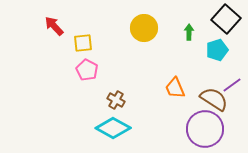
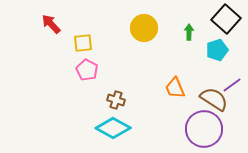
red arrow: moved 3 px left, 2 px up
brown cross: rotated 12 degrees counterclockwise
purple circle: moved 1 px left
